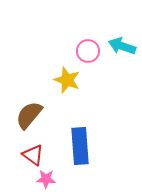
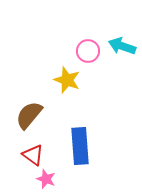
pink star: rotated 18 degrees clockwise
